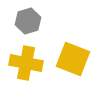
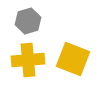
yellow cross: moved 2 px right, 3 px up; rotated 16 degrees counterclockwise
